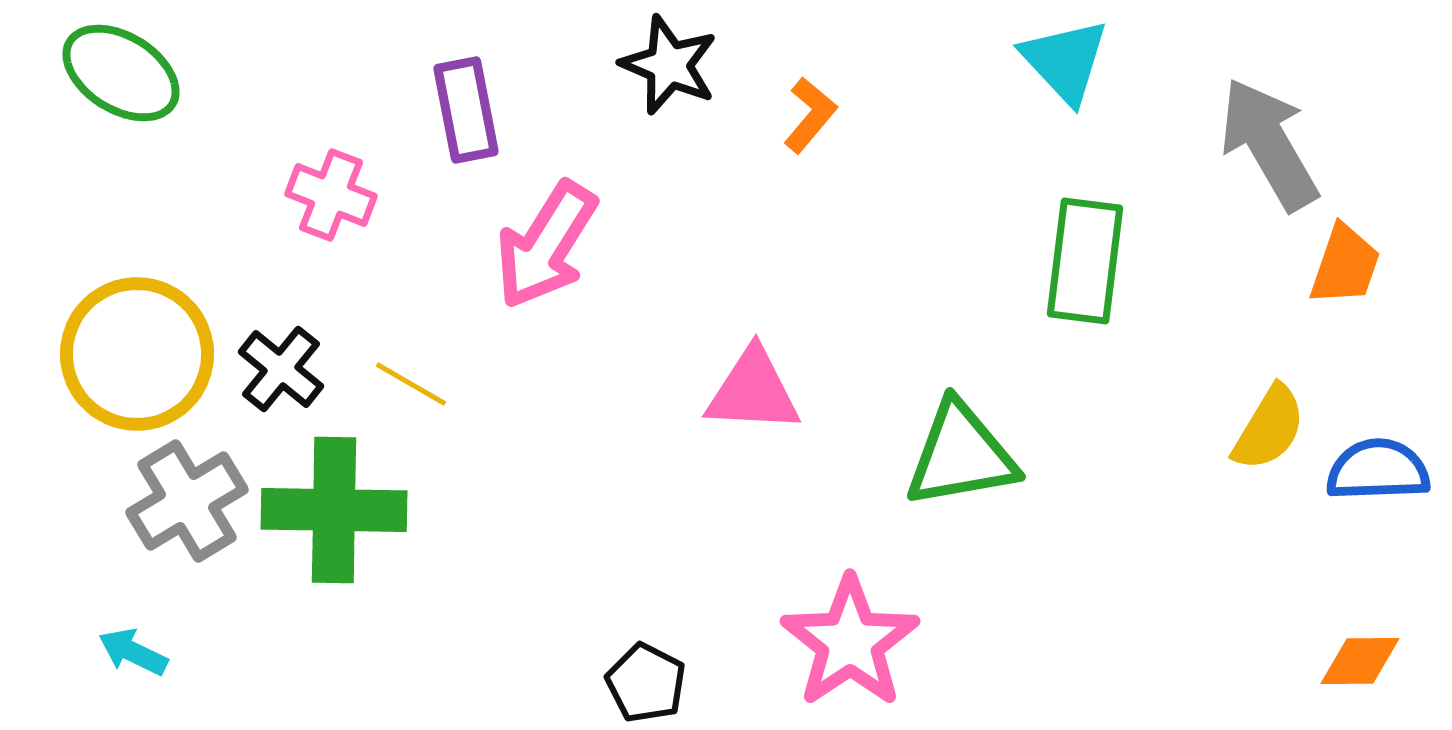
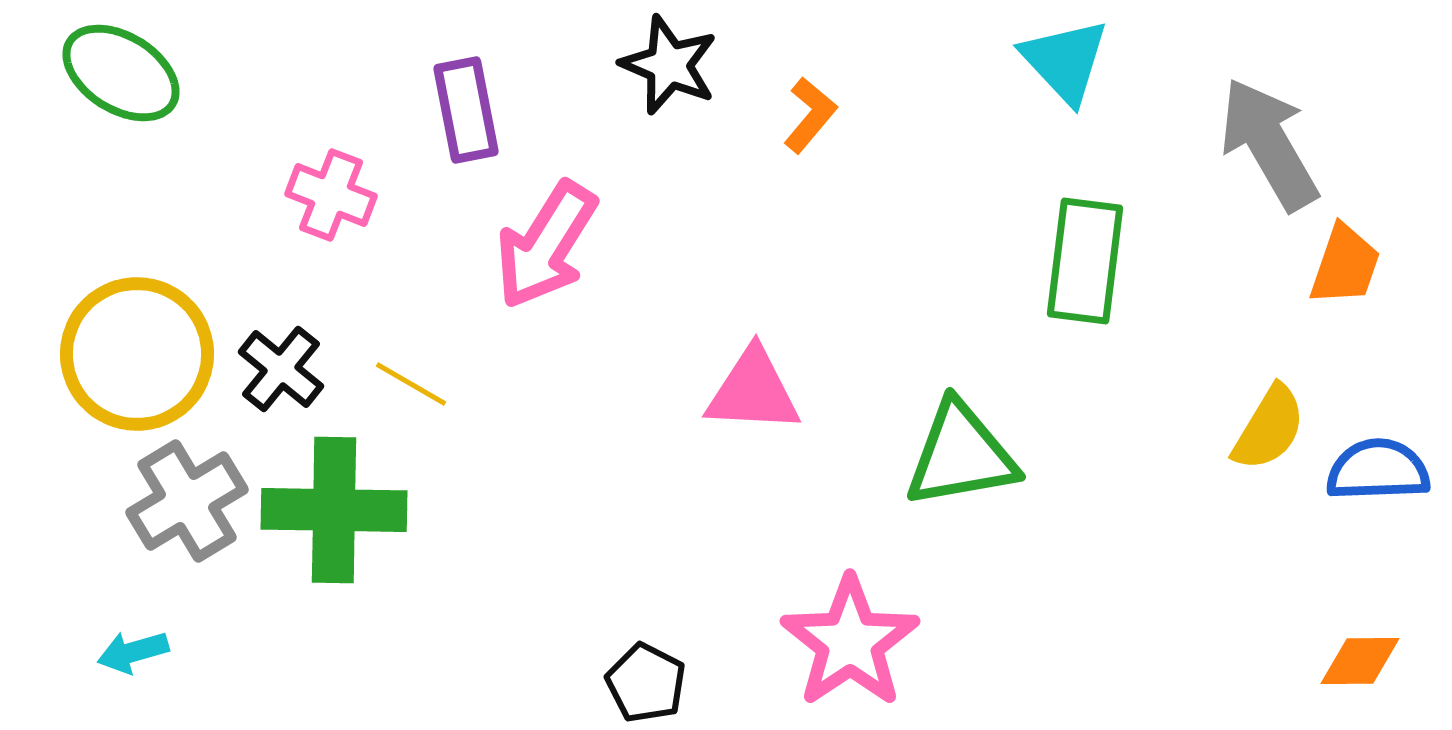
cyan arrow: rotated 42 degrees counterclockwise
